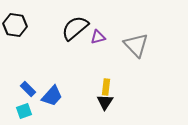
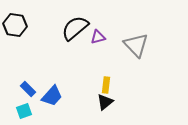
yellow rectangle: moved 2 px up
black triangle: rotated 18 degrees clockwise
